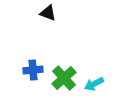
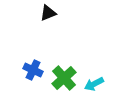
black triangle: rotated 42 degrees counterclockwise
blue cross: rotated 30 degrees clockwise
